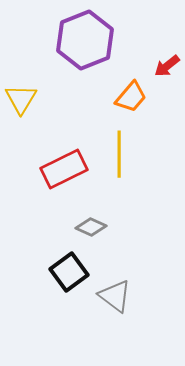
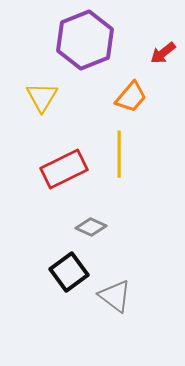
red arrow: moved 4 px left, 13 px up
yellow triangle: moved 21 px right, 2 px up
